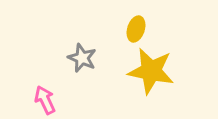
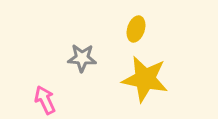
gray star: rotated 20 degrees counterclockwise
yellow star: moved 6 px left, 8 px down
